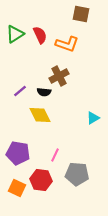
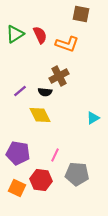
black semicircle: moved 1 px right
